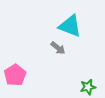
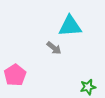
cyan triangle: rotated 25 degrees counterclockwise
gray arrow: moved 4 px left
